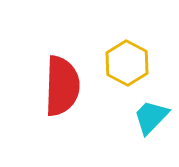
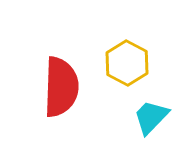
red semicircle: moved 1 px left, 1 px down
